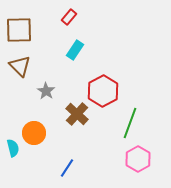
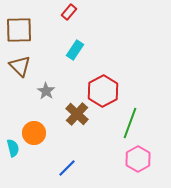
red rectangle: moved 5 px up
blue line: rotated 12 degrees clockwise
